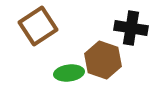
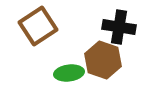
black cross: moved 12 px left, 1 px up
